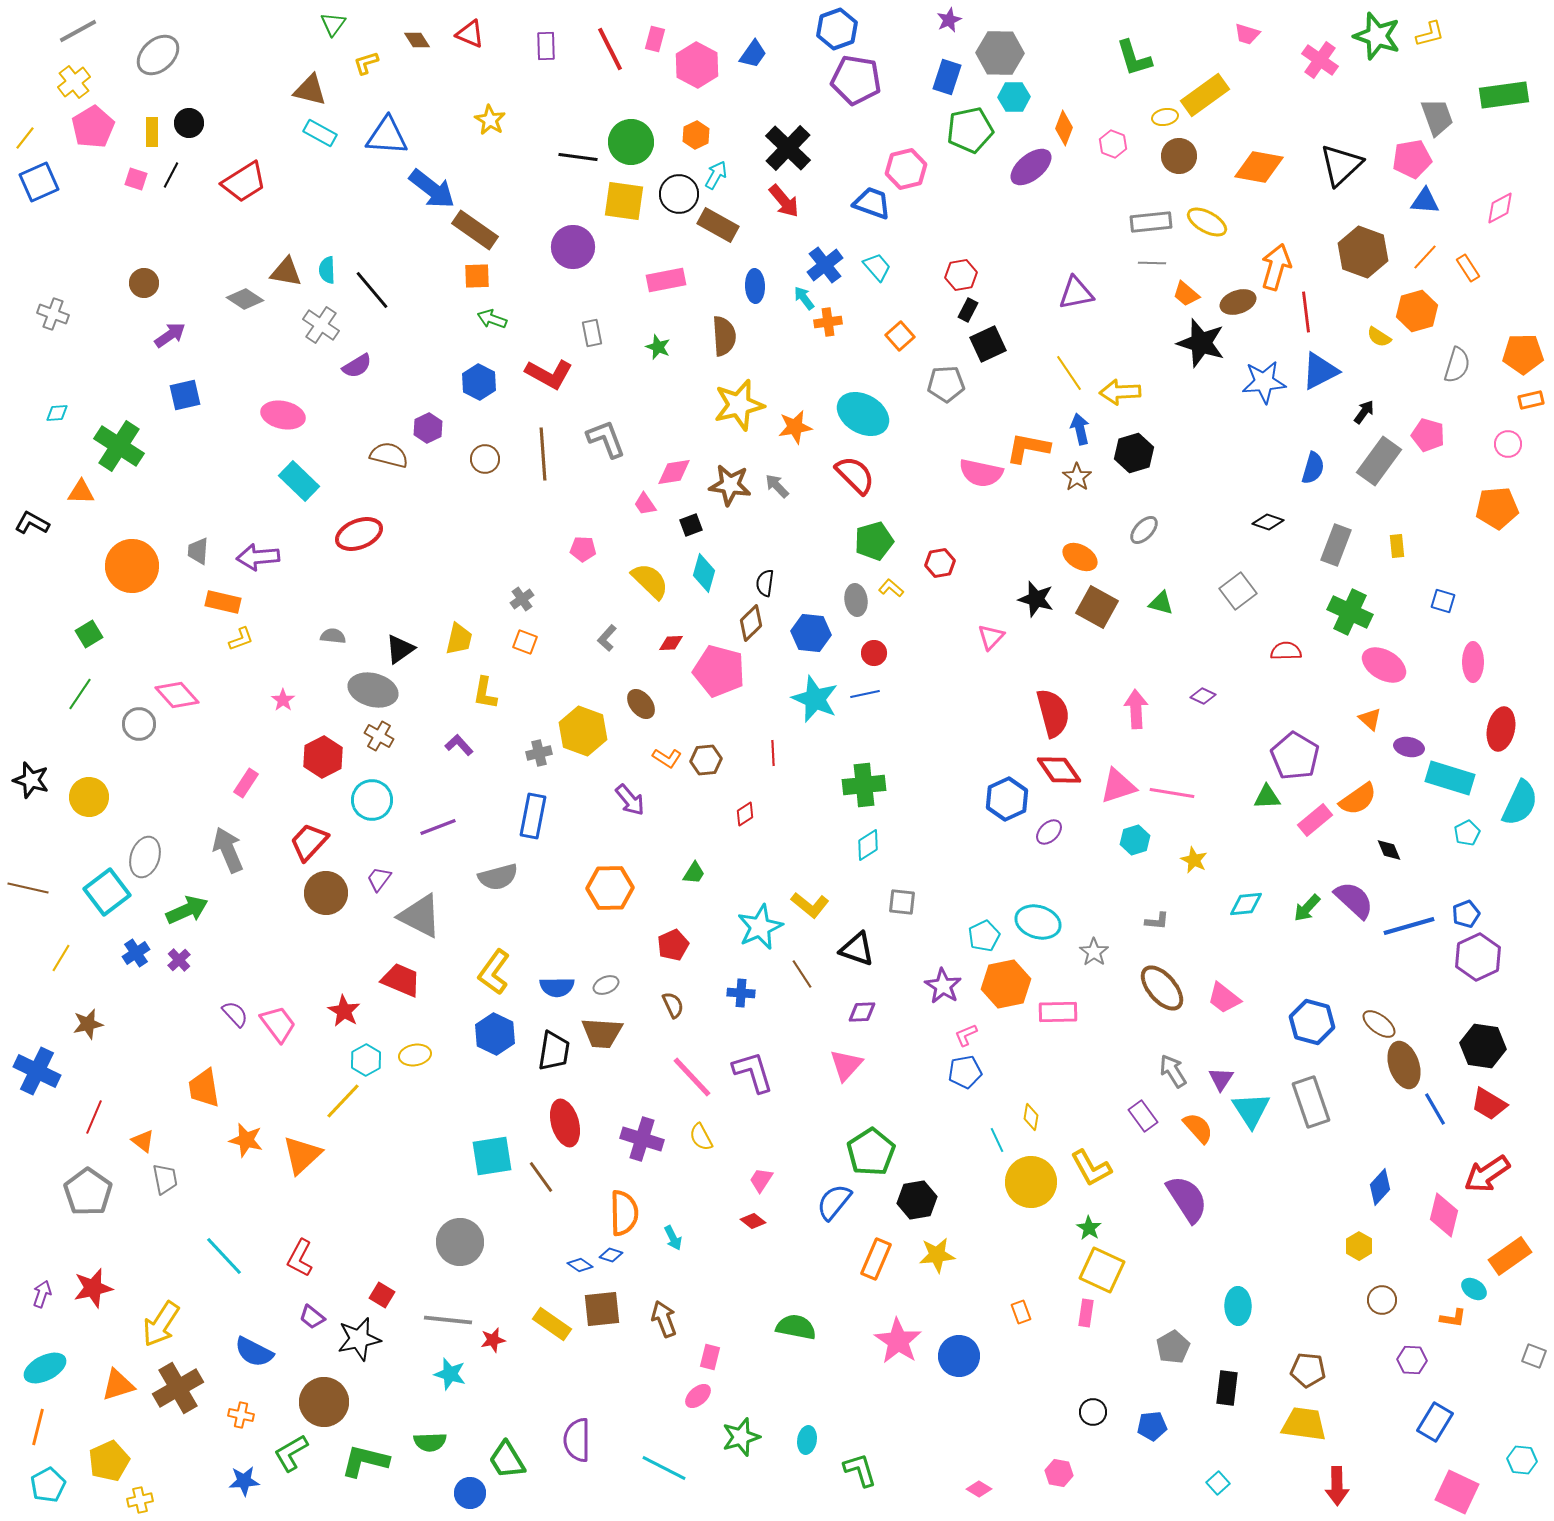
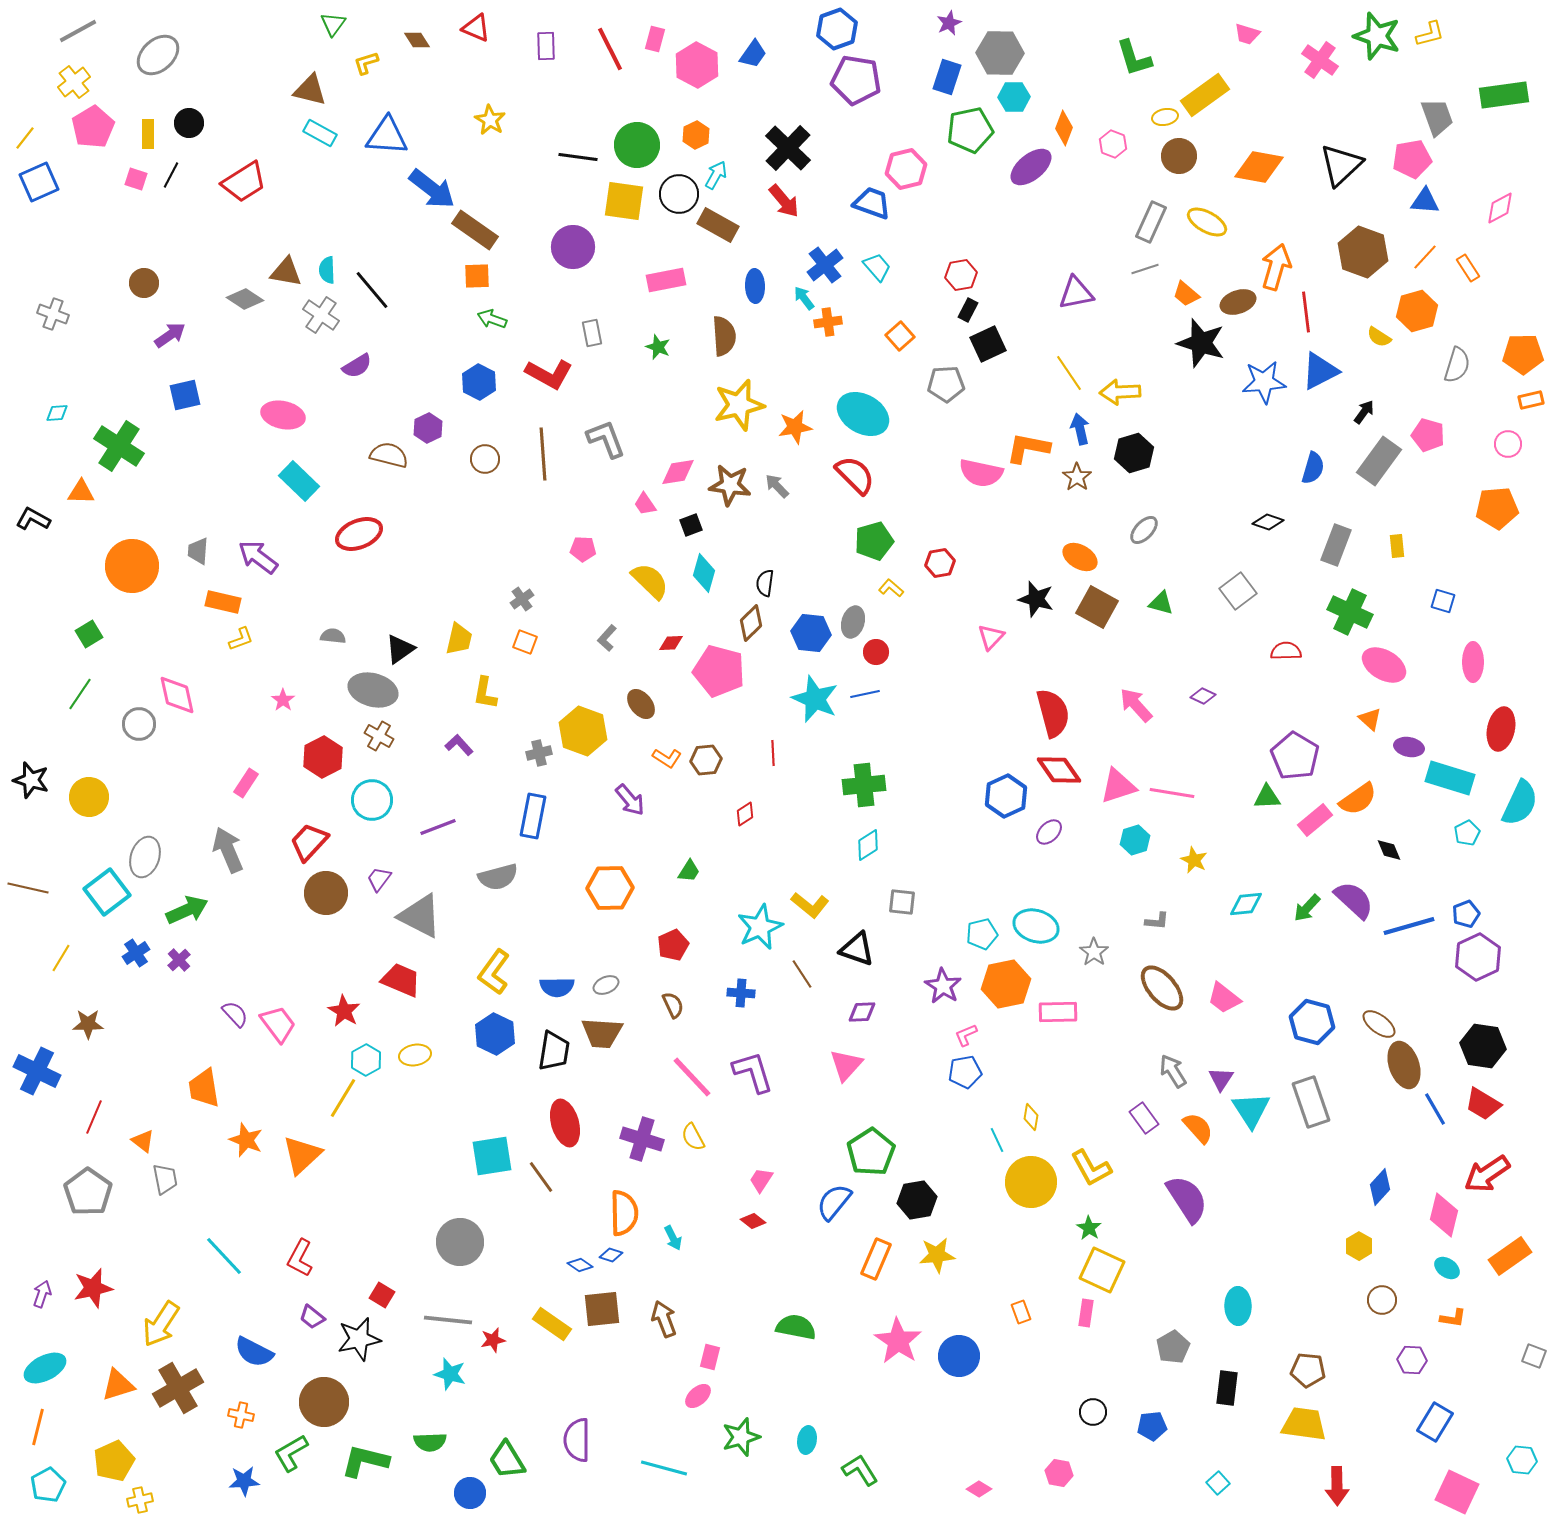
purple star at (949, 20): moved 3 px down
red triangle at (470, 34): moved 6 px right, 6 px up
yellow rectangle at (152, 132): moved 4 px left, 2 px down
green circle at (631, 142): moved 6 px right, 3 px down
gray rectangle at (1151, 222): rotated 60 degrees counterclockwise
gray line at (1152, 263): moved 7 px left, 6 px down; rotated 20 degrees counterclockwise
gray cross at (321, 325): moved 10 px up
pink diamond at (674, 472): moved 4 px right
black L-shape at (32, 523): moved 1 px right, 4 px up
purple arrow at (258, 557): rotated 42 degrees clockwise
gray ellipse at (856, 600): moved 3 px left, 22 px down; rotated 24 degrees clockwise
red circle at (874, 653): moved 2 px right, 1 px up
pink diamond at (177, 695): rotated 30 degrees clockwise
pink arrow at (1136, 709): moved 4 px up; rotated 39 degrees counterclockwise
blue hexagon at (1007, 799): moved 1 px left, 3 px up
green trapezoid at (694, 873): moved 5 px left, 2 px up
cyan ellipse at (1038, 922): moved 2 px left, 4 px down
cyan pentagon at (984, 936): moved 2 px left, 2 px up; rotated 12 degrees clockwise
brown star at (88, 1024): rotated 12 degrees clockwise
yellow line at (343, 1101): moved 3 px up; rotated 12 degrees counterclockwise
red trapezoid at (1489, 1104): moved 6 px left
purple rectangle at (1143, 1116): moved 1 px right, 2 px down
yellow semicircle at (701, 1137): moved 8 px left
orange star at (246, 1140): rotated 8 degrees clockwise
cyan ellipse at (1474, 1289): moved 27 px left, 21 px up
yellow pentagon at (109, 1461): moved 5 px right
cyan line at (664, 1468): rotated 12 degrees counterclockwise
green L-shape at (860, 1470): rotated 15 degrees counterclockwise
